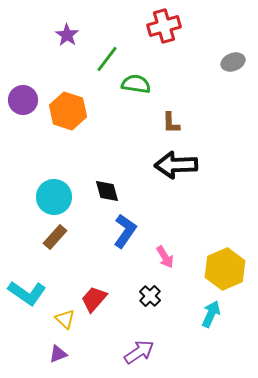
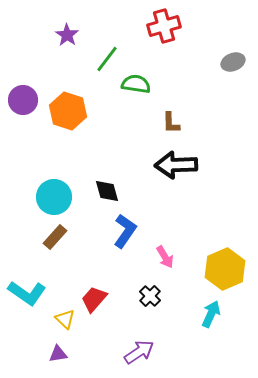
purple triangle: rotated 12 degrees clockwise
